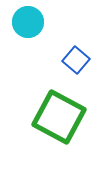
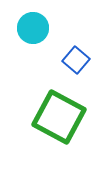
cyan circle: moved 5 px right, 6 px down
